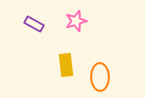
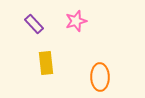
purple rectangle: rotated 18 degrees clockwise
yellow rectangle: moved 20 px left, 2 px up
